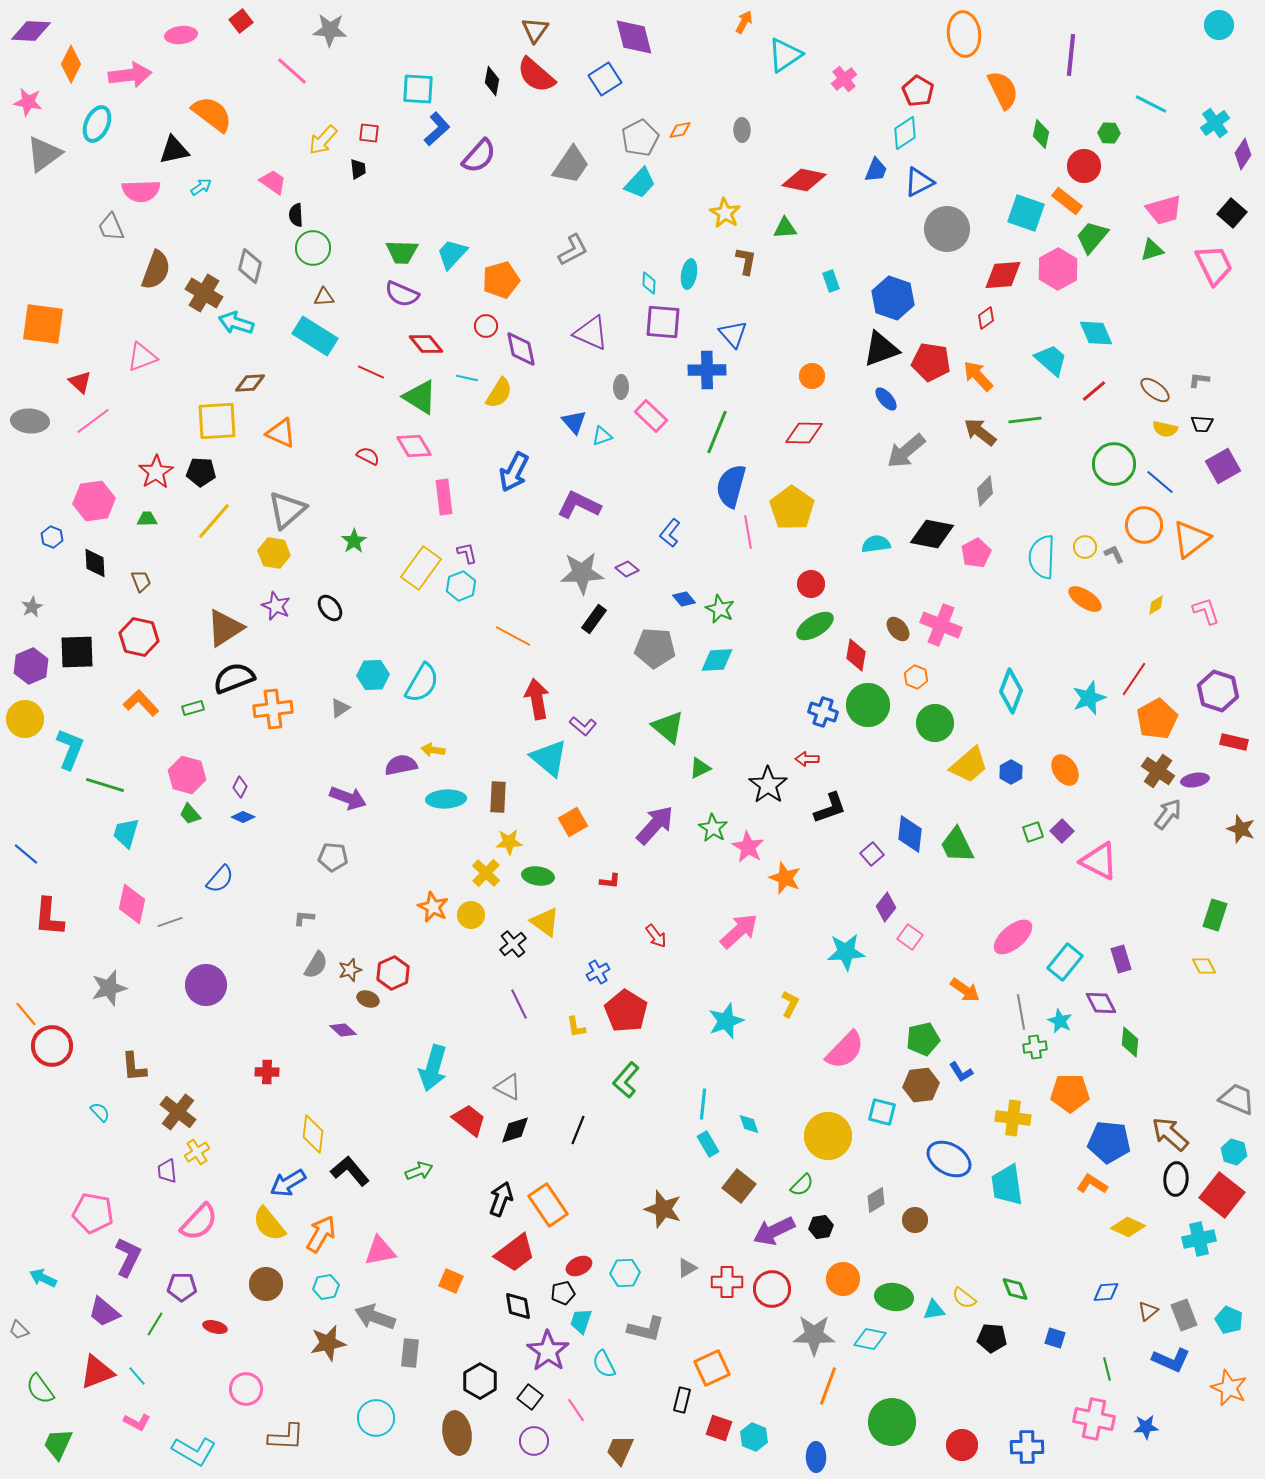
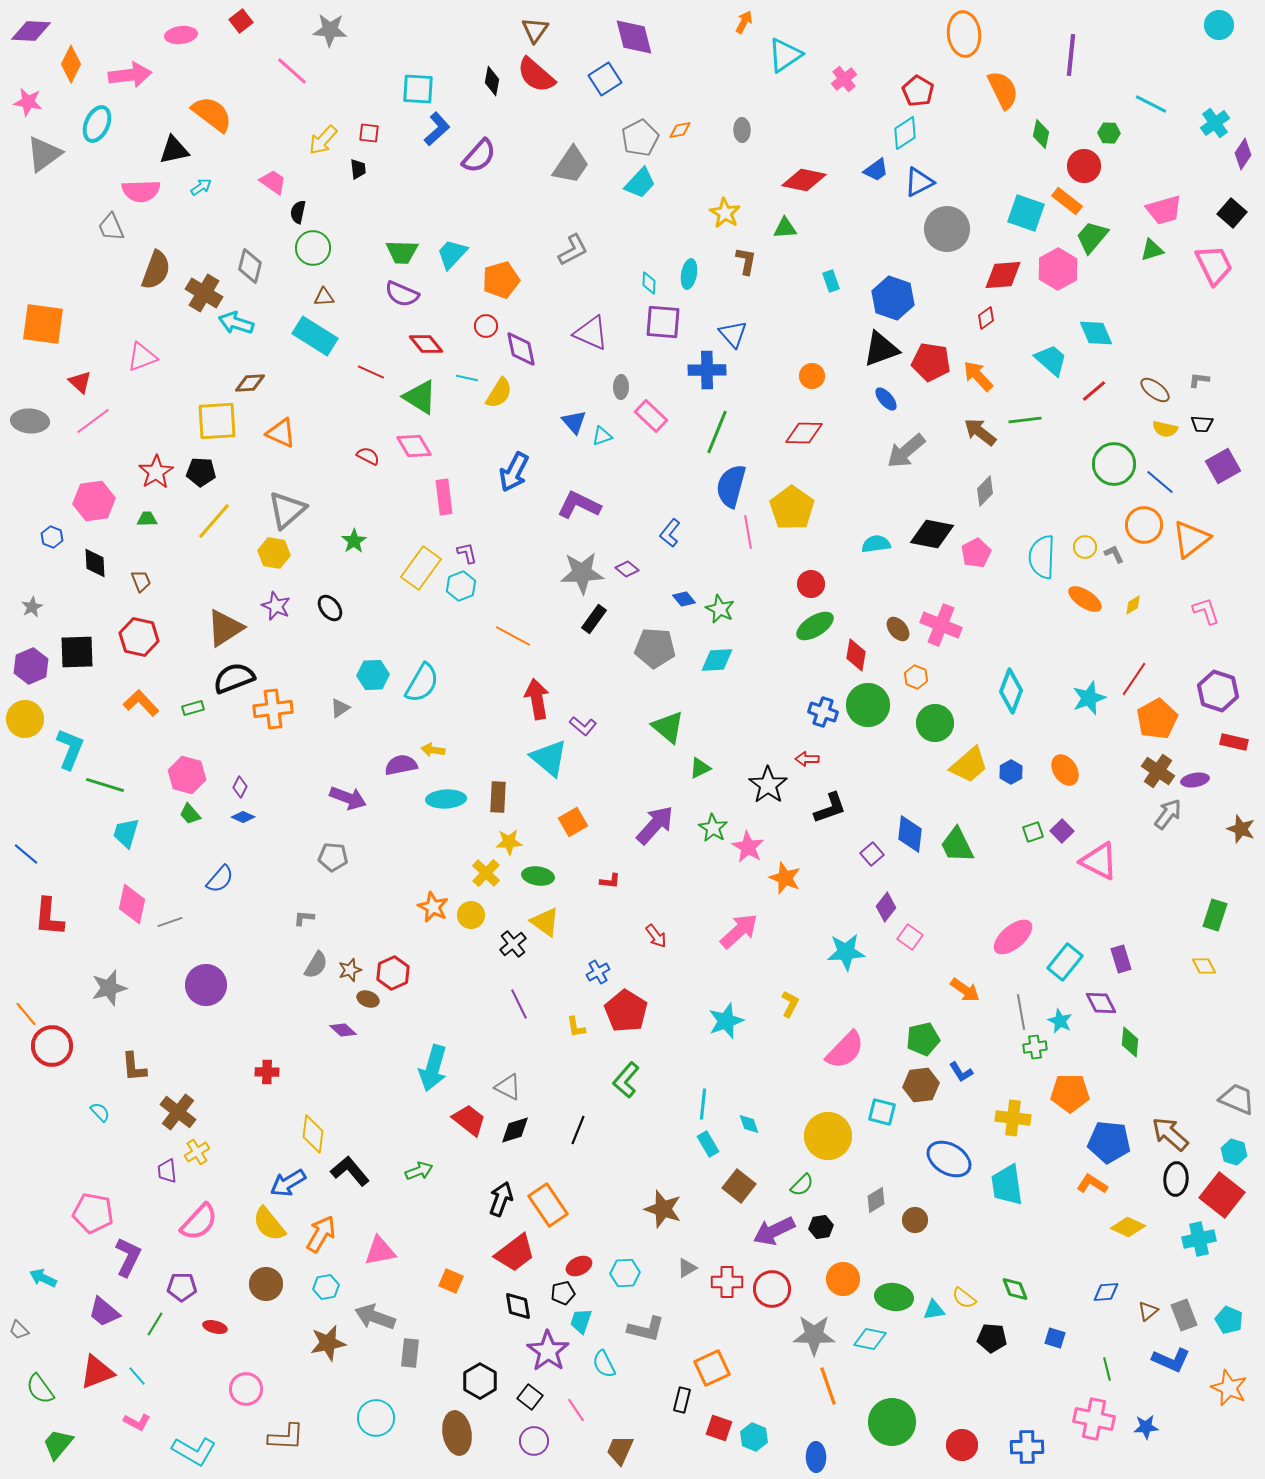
blue trapezoid at (876, 170): rotated 32 degrees clockwise
black semicircle at (296, 215): moved 2 px right, 3 px up; rotated 15 degrees clockwise
yellow diamond at (1156, 605): moved 23 px left
orange line at (828, 1386): rotated 39 degrees counterclockwise
green trapezoid at (58, 1444): rotated 16 degrees clockwise
